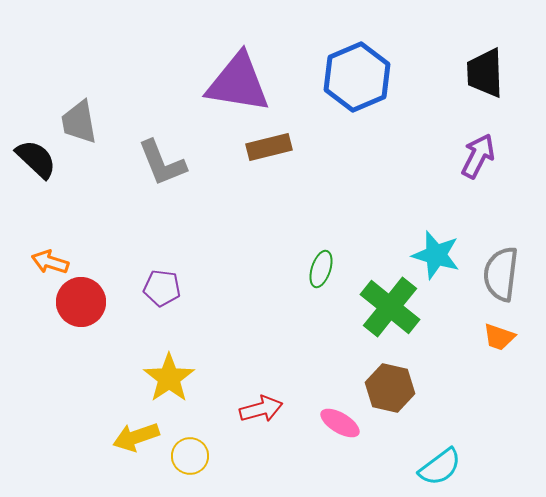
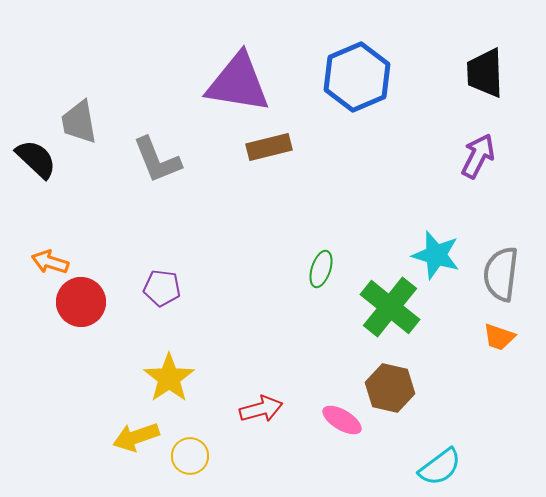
gray L-shape: moved 5 px left, 3 px up
pink ellipse: moved 2 px right, 3 px up
